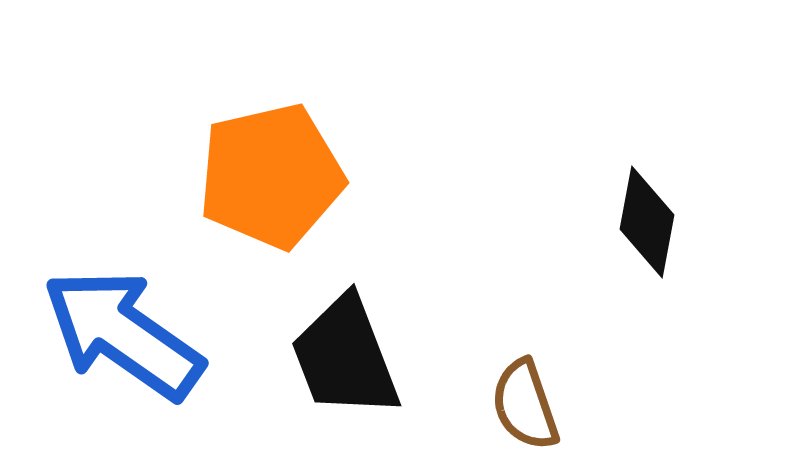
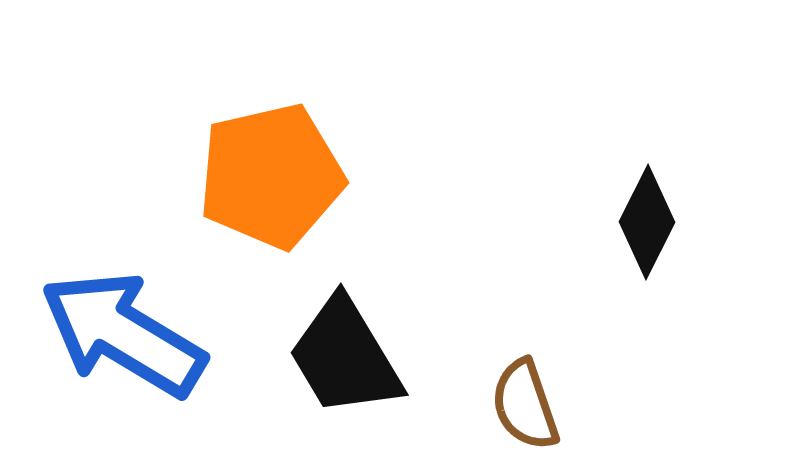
black diamond: rotated 16 degrees clockwise
blue arrow: rotated 4 degrees counterclockwise
black trapezoid: rotated 10 degrees counterclockwise
